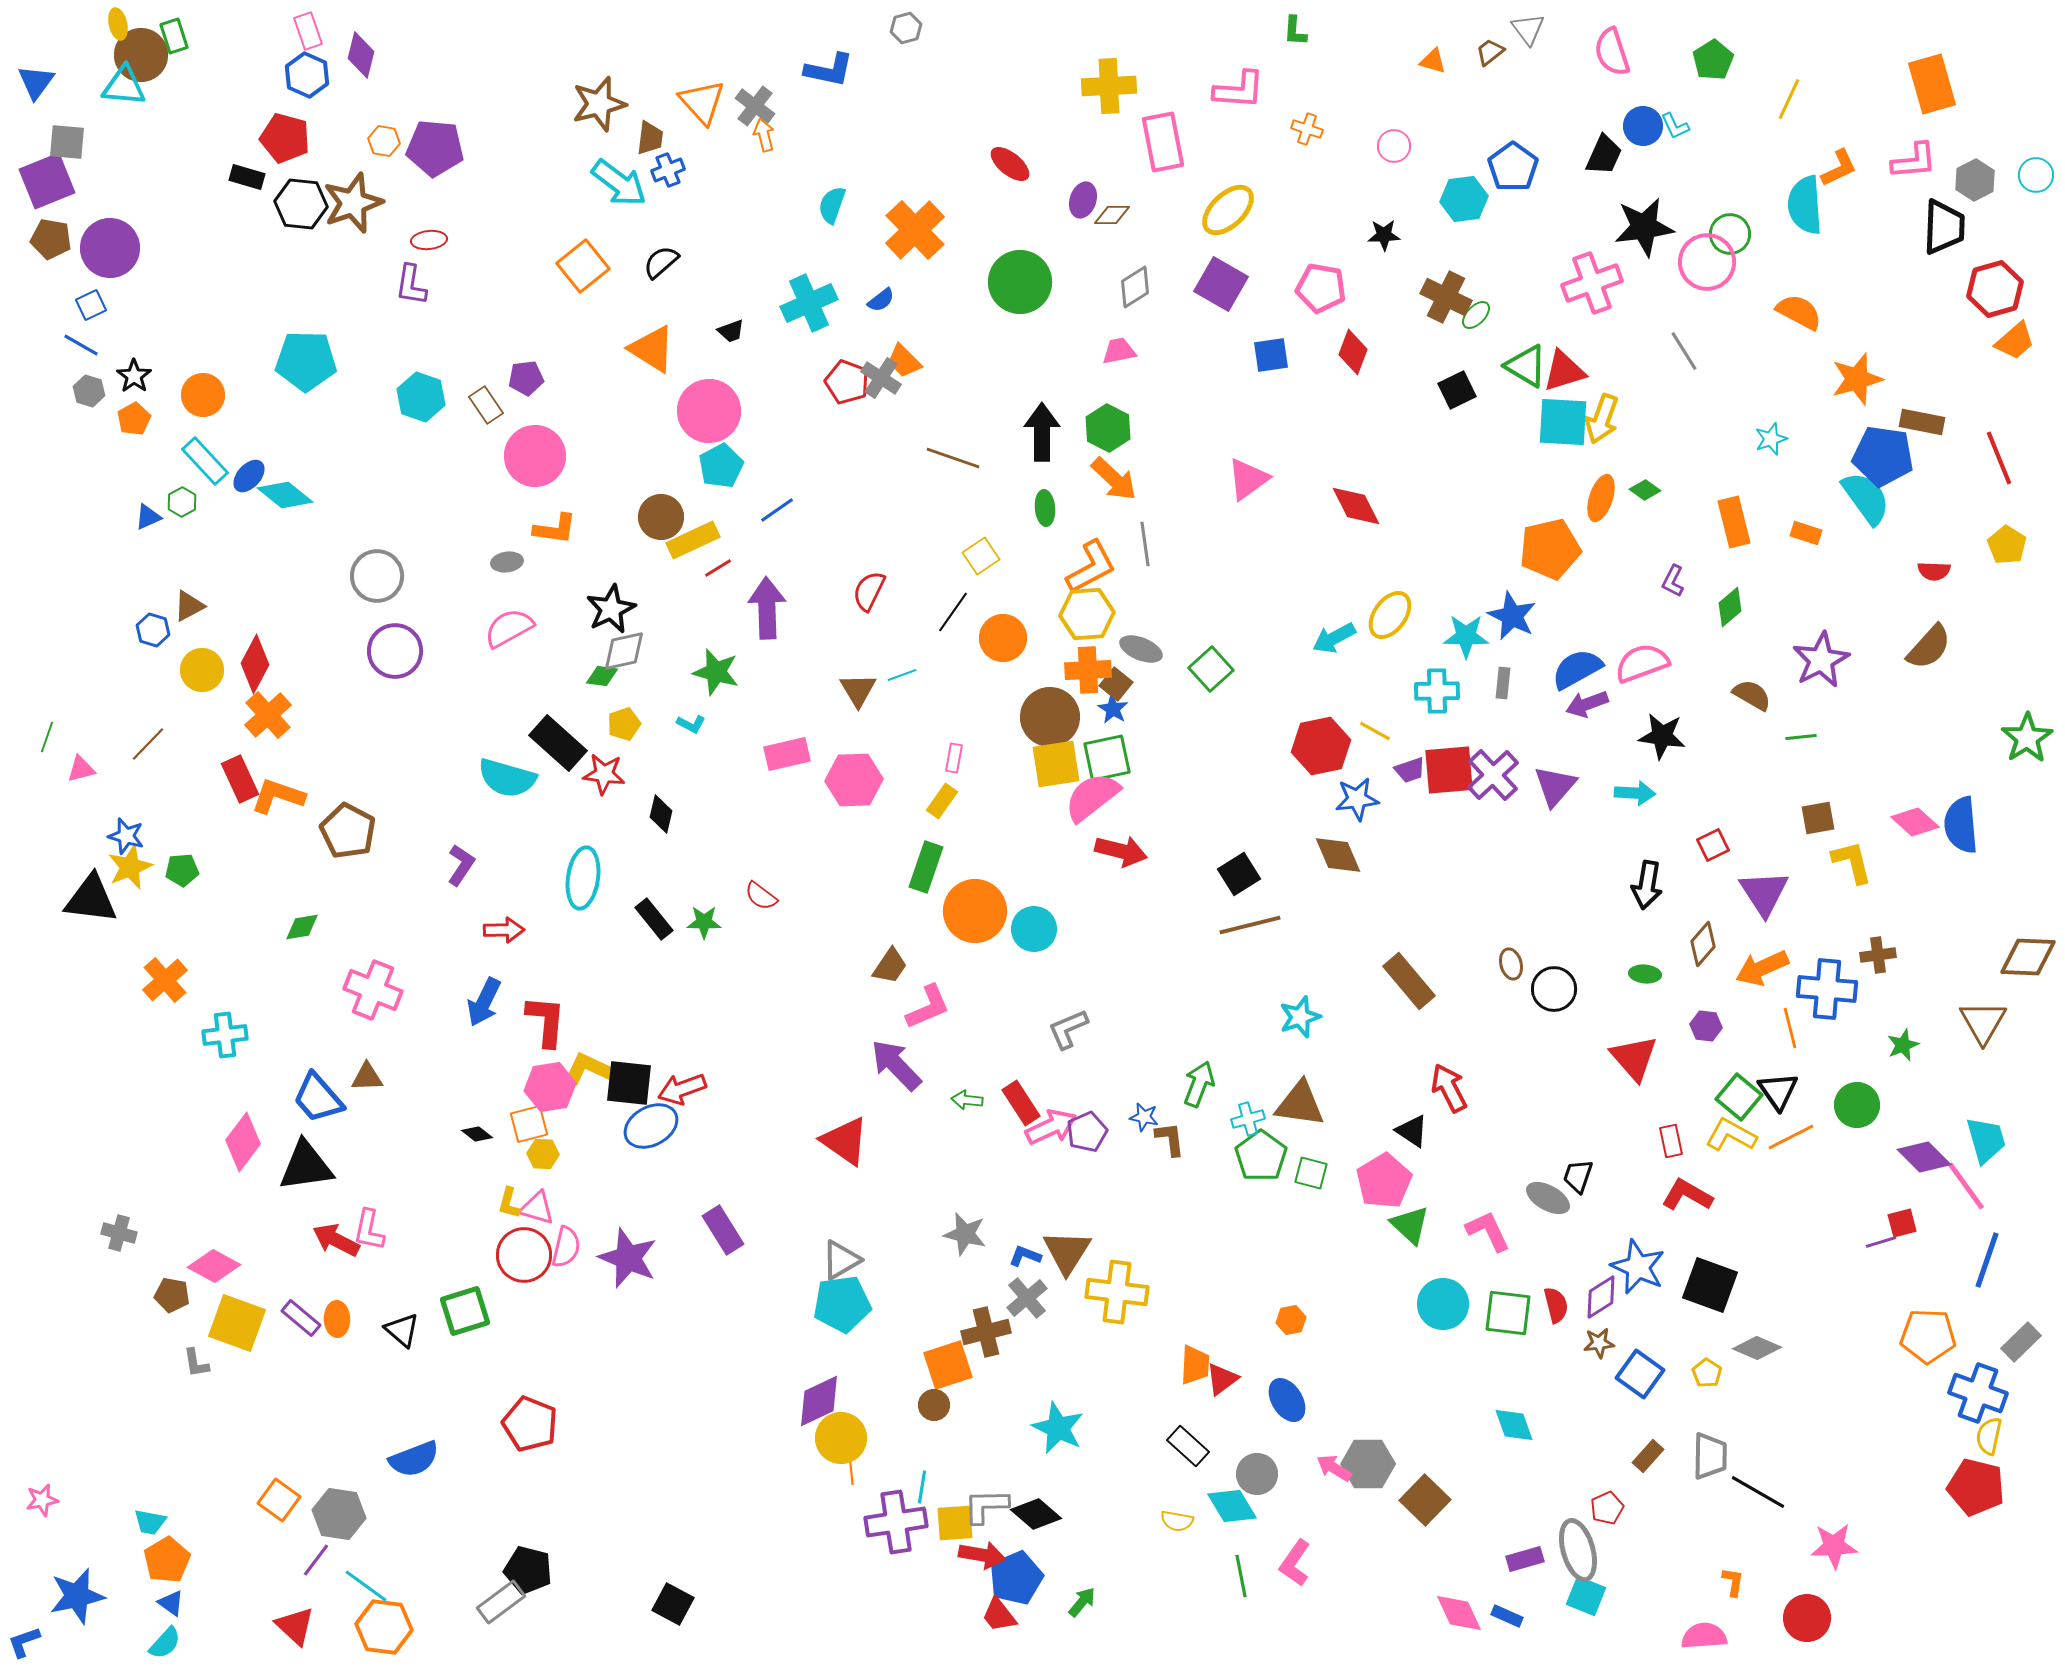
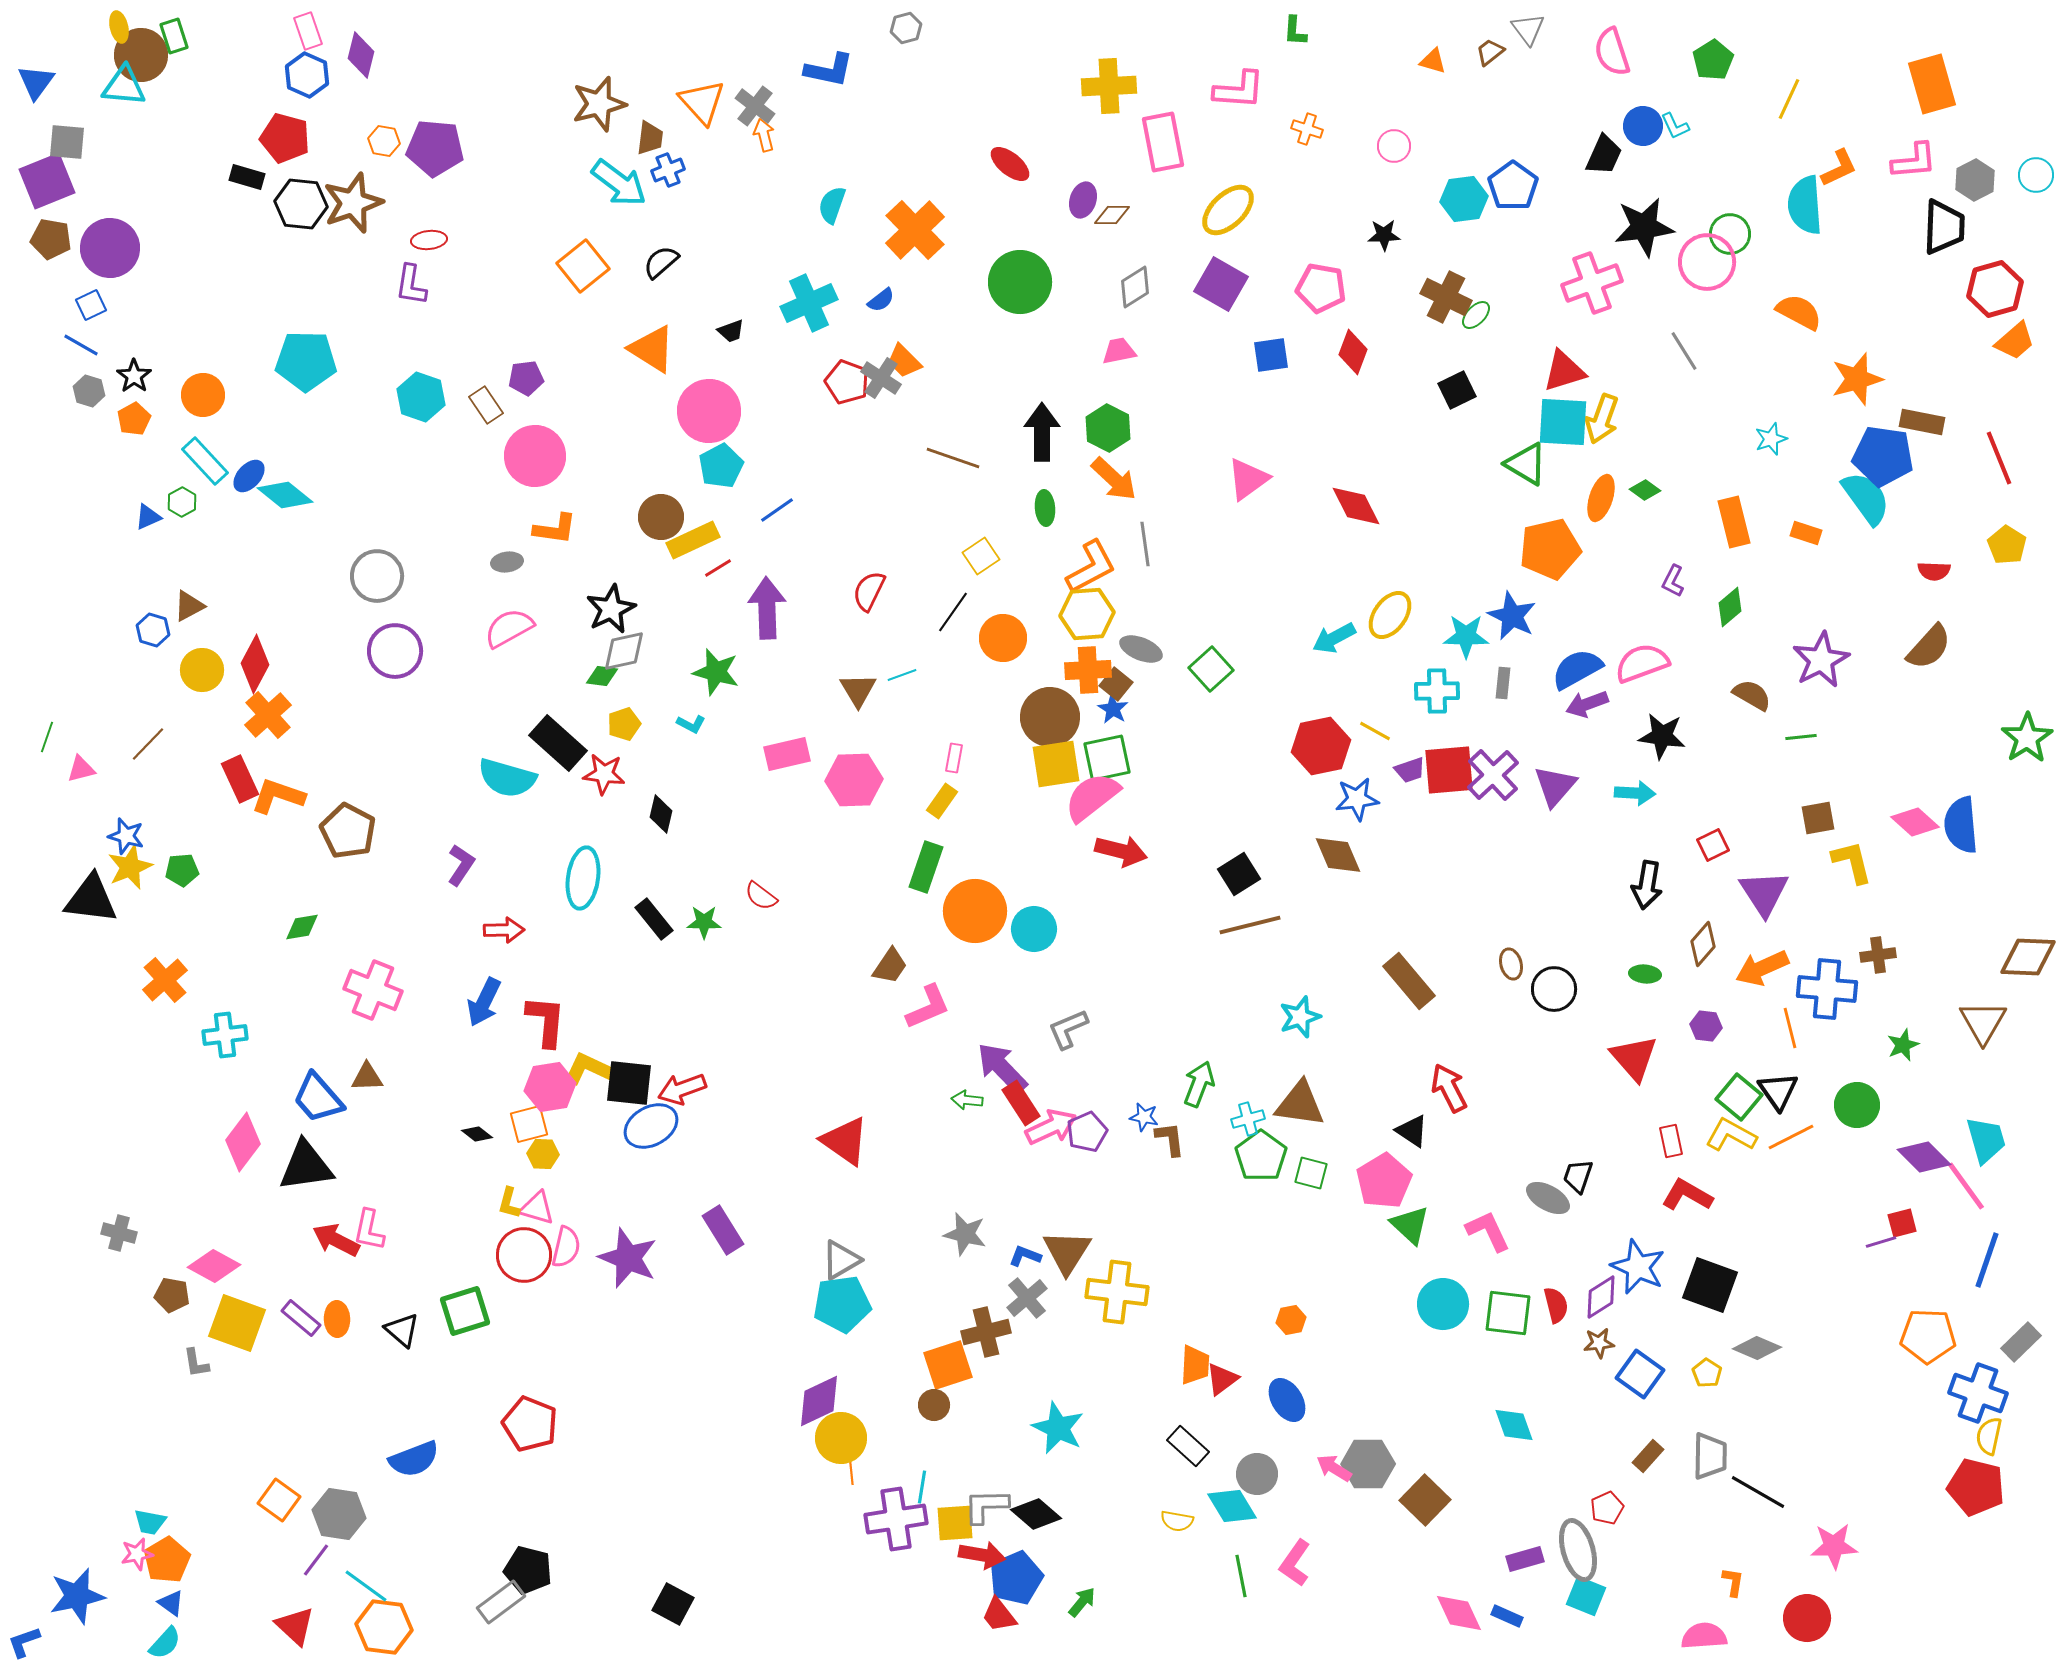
yellow ellipse at (118, 24): moved 1 px right, 3 px down
blue pentagon at (1513, 167): moved 19 px down
green triangle at (1526, 366): moved 98 px down
purple arrow at (896, 1065): moved 106 px right, 3 px down
pink star at (42, 1500): moved 95 px right, 54 px down
purple cross at (896, 1522): moved 3 px up
